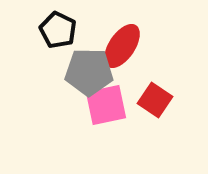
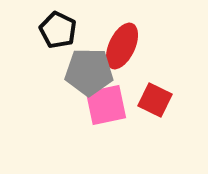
red ellipse: rotated 9 degrees counterclockwise
red square: rotated 8 degrees counterclockwise
